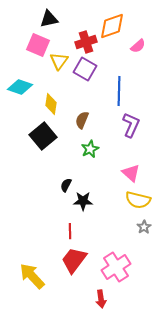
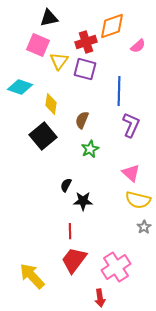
black triangle: moved 1 px up
purple square: rotated 15 degrees counterclockwise
red arrow: moved 1 px left, 1 px up
